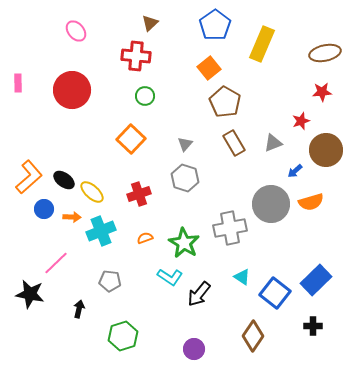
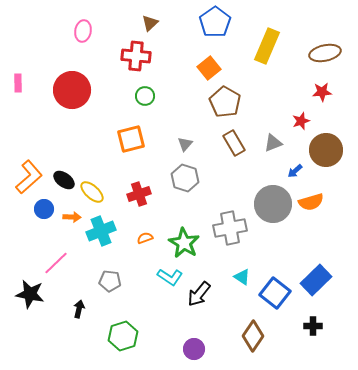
blue pentagon at (215, 25): moved 3 px up
pink ellipse at (76, 31): moved 7 px right; rotated 50 degrees clockwise
yellow rectangle at (262, 44): moved 5 px right, 2 px down
orange square at (131, 139): rotated 32 degrees clockwise
gray circle at (271, 204): moved 2 px right
